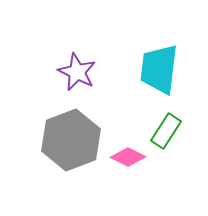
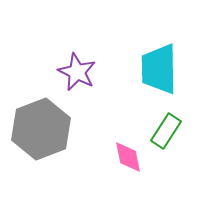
cyan trapezoid: rotated 8 degrees counterclockwise
gray hexagon: moved 30 px left, 11 px up
pink diamond: rotated 52 degrees clockwise
